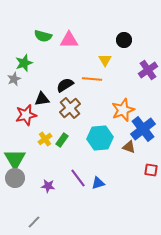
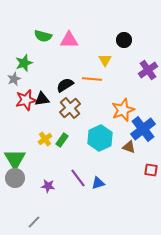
red star: moved 15 px up
cyan hexagon: rotated 20 degrees counterclockwise
